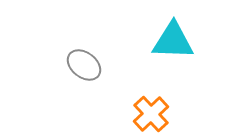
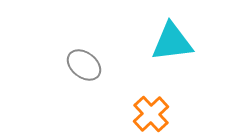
cyan triangle: moved 1 px left, 1 px down; rotated 9 degrees counterclockwise
